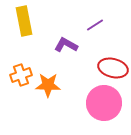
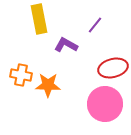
yellow rectangle: moved 15 px right, 2 px up
purple line: rotated 18 degrees counterclockwise
red ellipse: rotated 28 degrees counterclockwise
orange cross: rotated 30 degrees clockwise
pink circle: moved 1 px right, 1 px down
